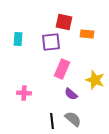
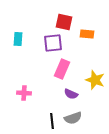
purple square: moved 2 px right, 1 px down
purple semicircle: rotated 16 degrees counterclockwise
gray semicircle: moved 1 px up; rotated 120 degrees clockwise
